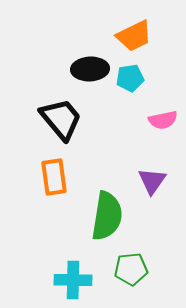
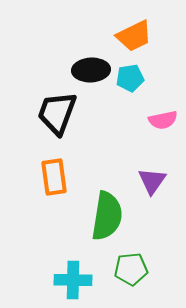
black ellipse: moved 1 px right, 1 px down
black trapezoid: moved 4 px left, 6 px up; rotated 120 degrees counterclockwise
